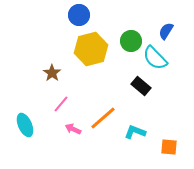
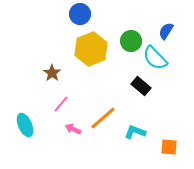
blue circle: moved 1 px right, 1 px up
yellow hexagon: rotated 8 degrees counterclockwise
